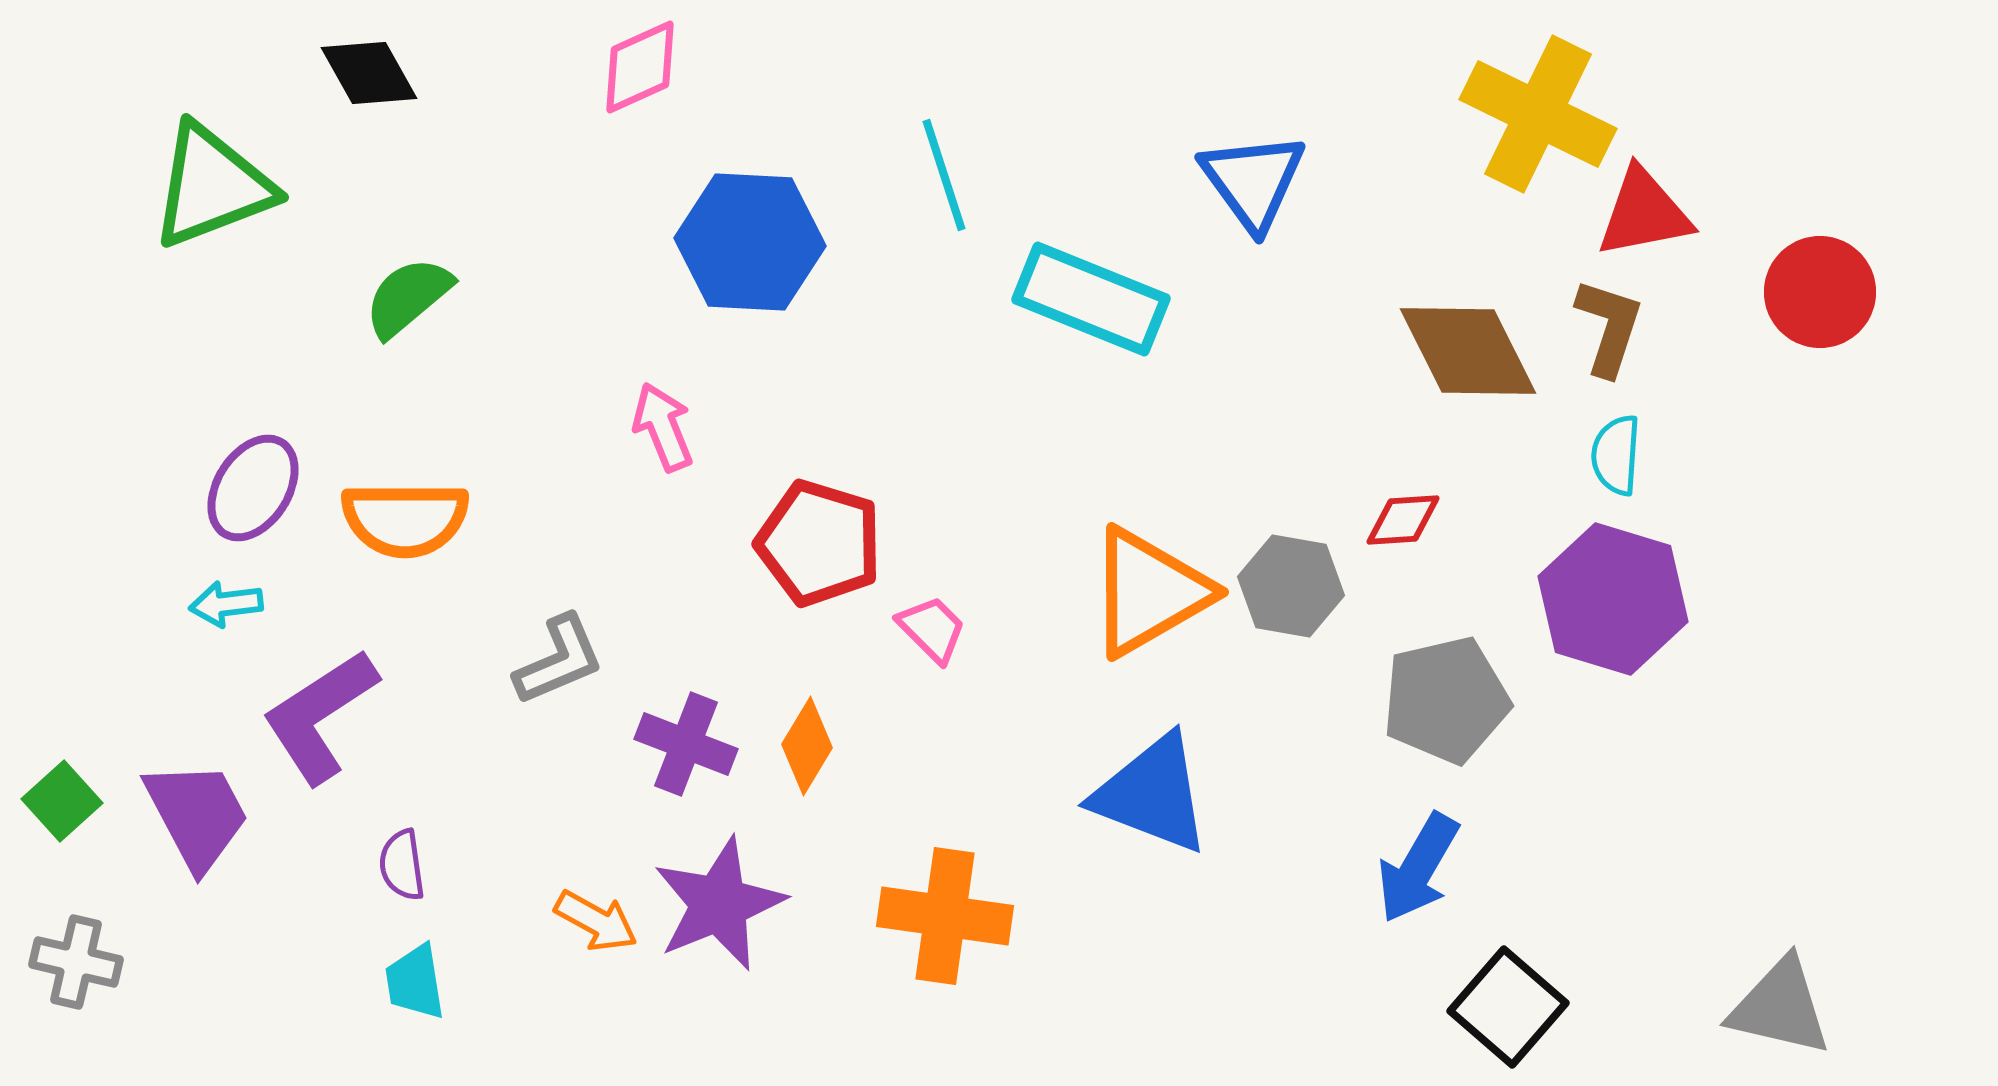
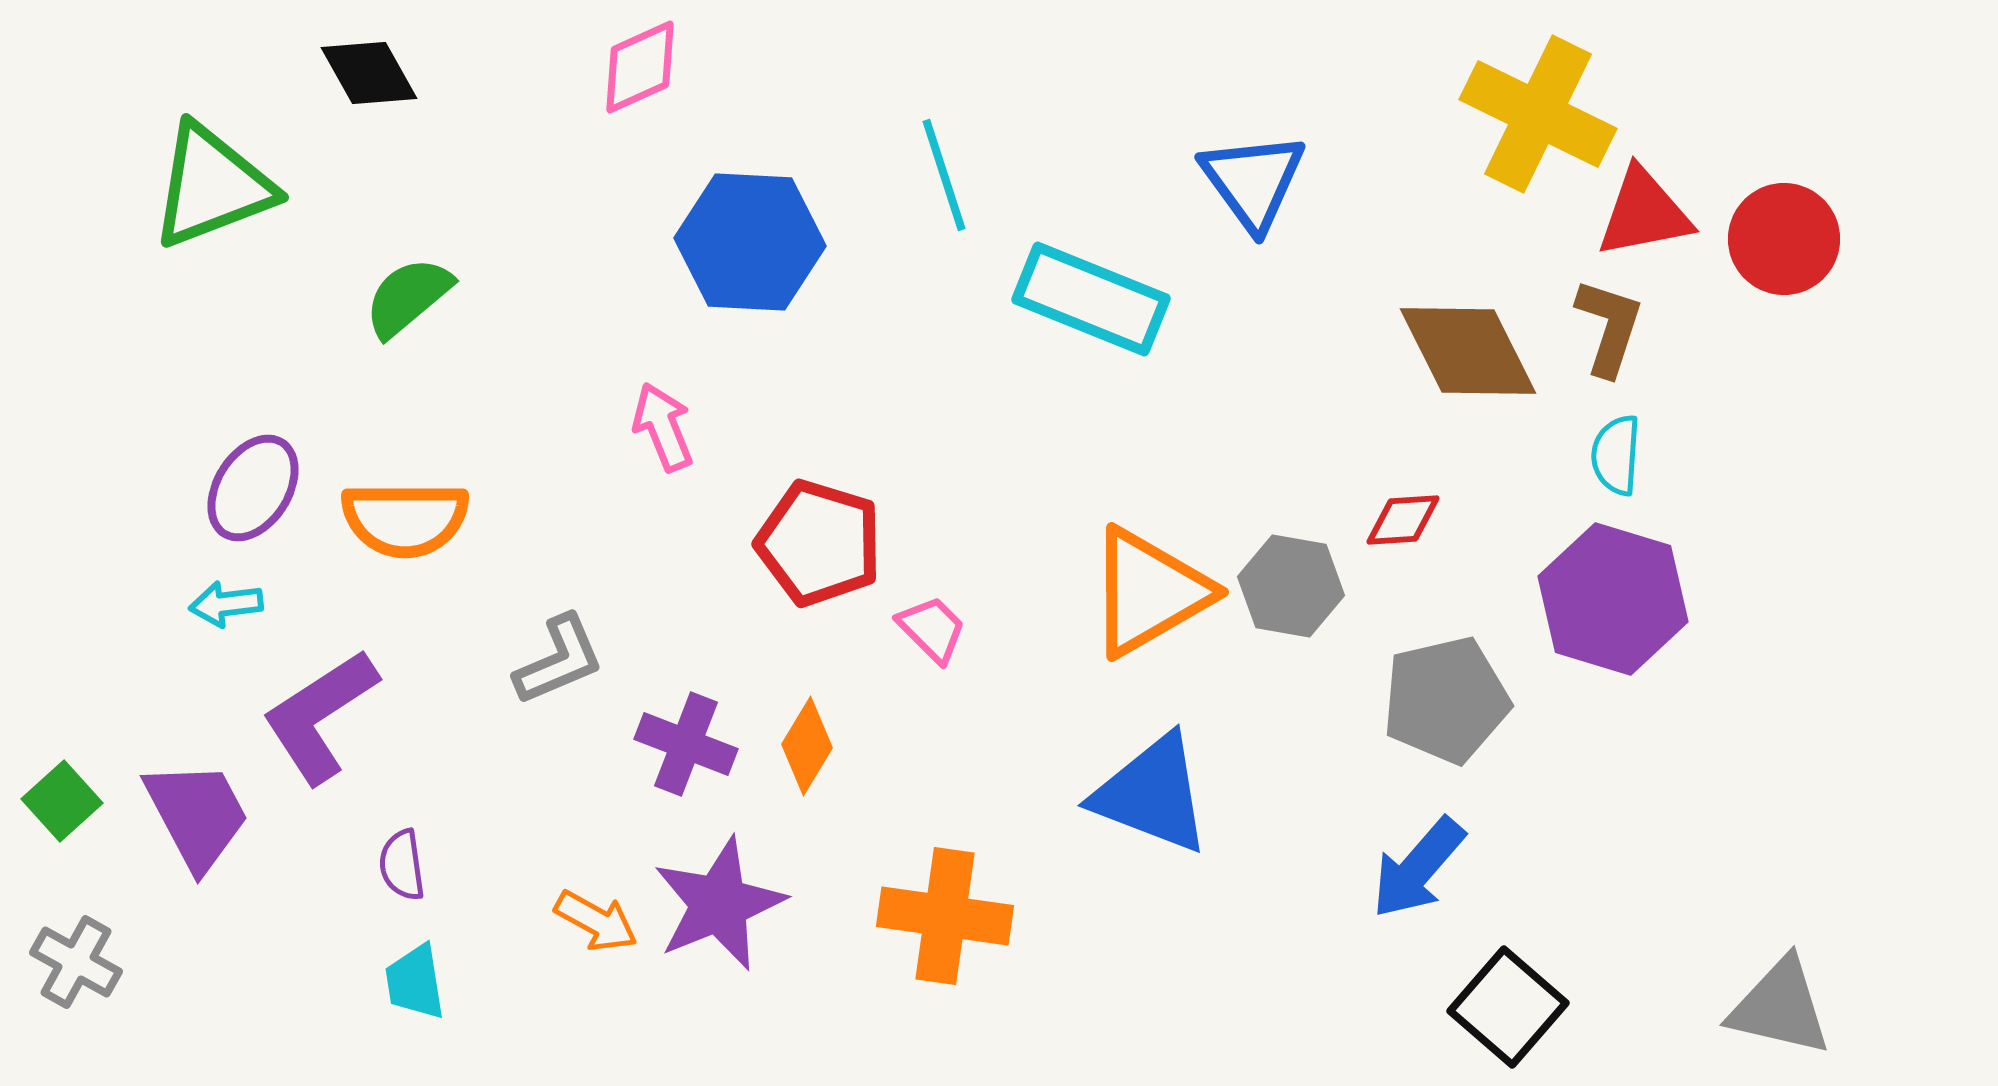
red circle at (1820, 292): moved 36 px left, 53 px up
blue arrow at (1418, 868): rotated 11 degrees clockwise
gray cross at (76, 962): rotated 16 degrees clockwise
